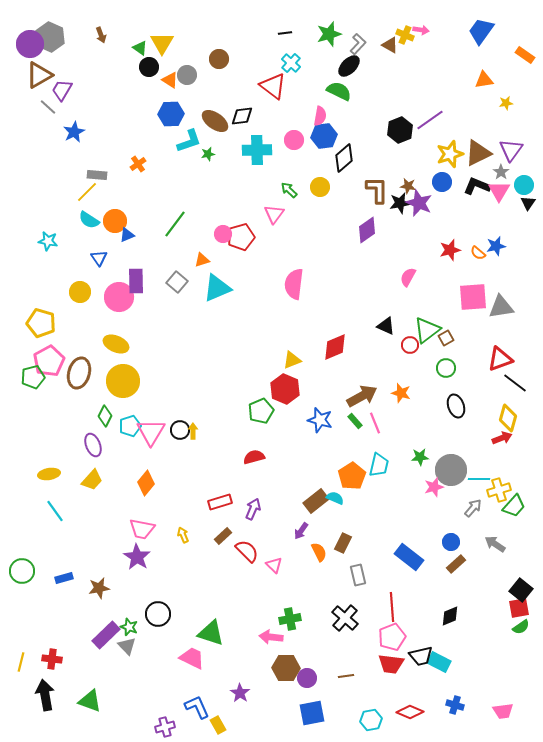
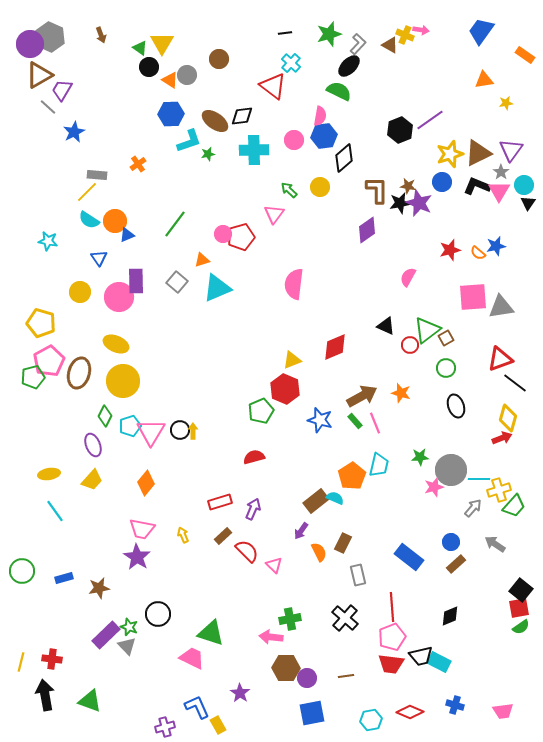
cyan cross at (257, 150): moved 3 px left
